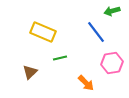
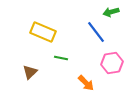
green arrow: moved 1 px left, 1 px down
green line: moved 1 px right; rotated 24 degrees clockwise
